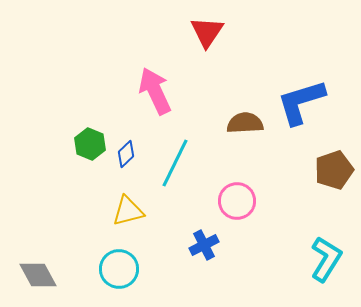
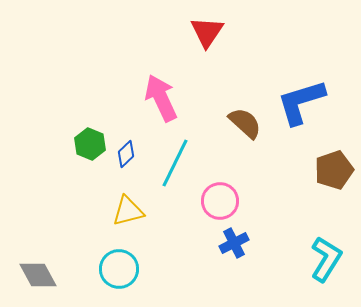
pink arrow: moved 6 px right, 7 px down
brown semicircle: rotated 45 degrees clockwise
pink circle: moved 17 px left
blue cross: moved 30 px right, 2 px up
